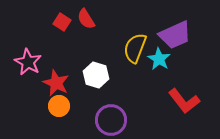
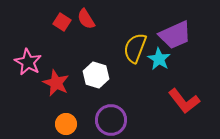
orange circle: moved 7 px right, 18 px down
